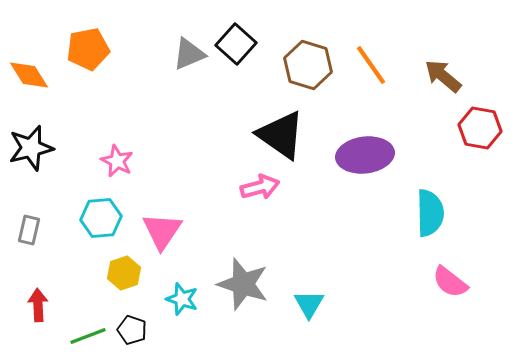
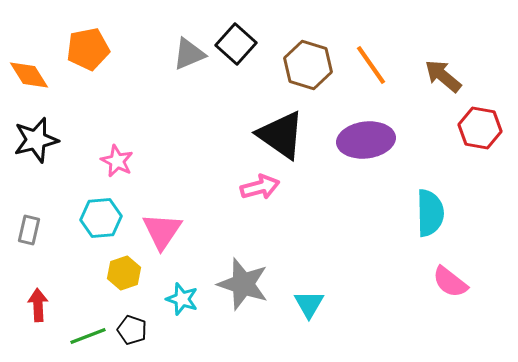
black star: moved 5 px right, 8 px up
purple ellipse: moved 1 px right, 15 px up
